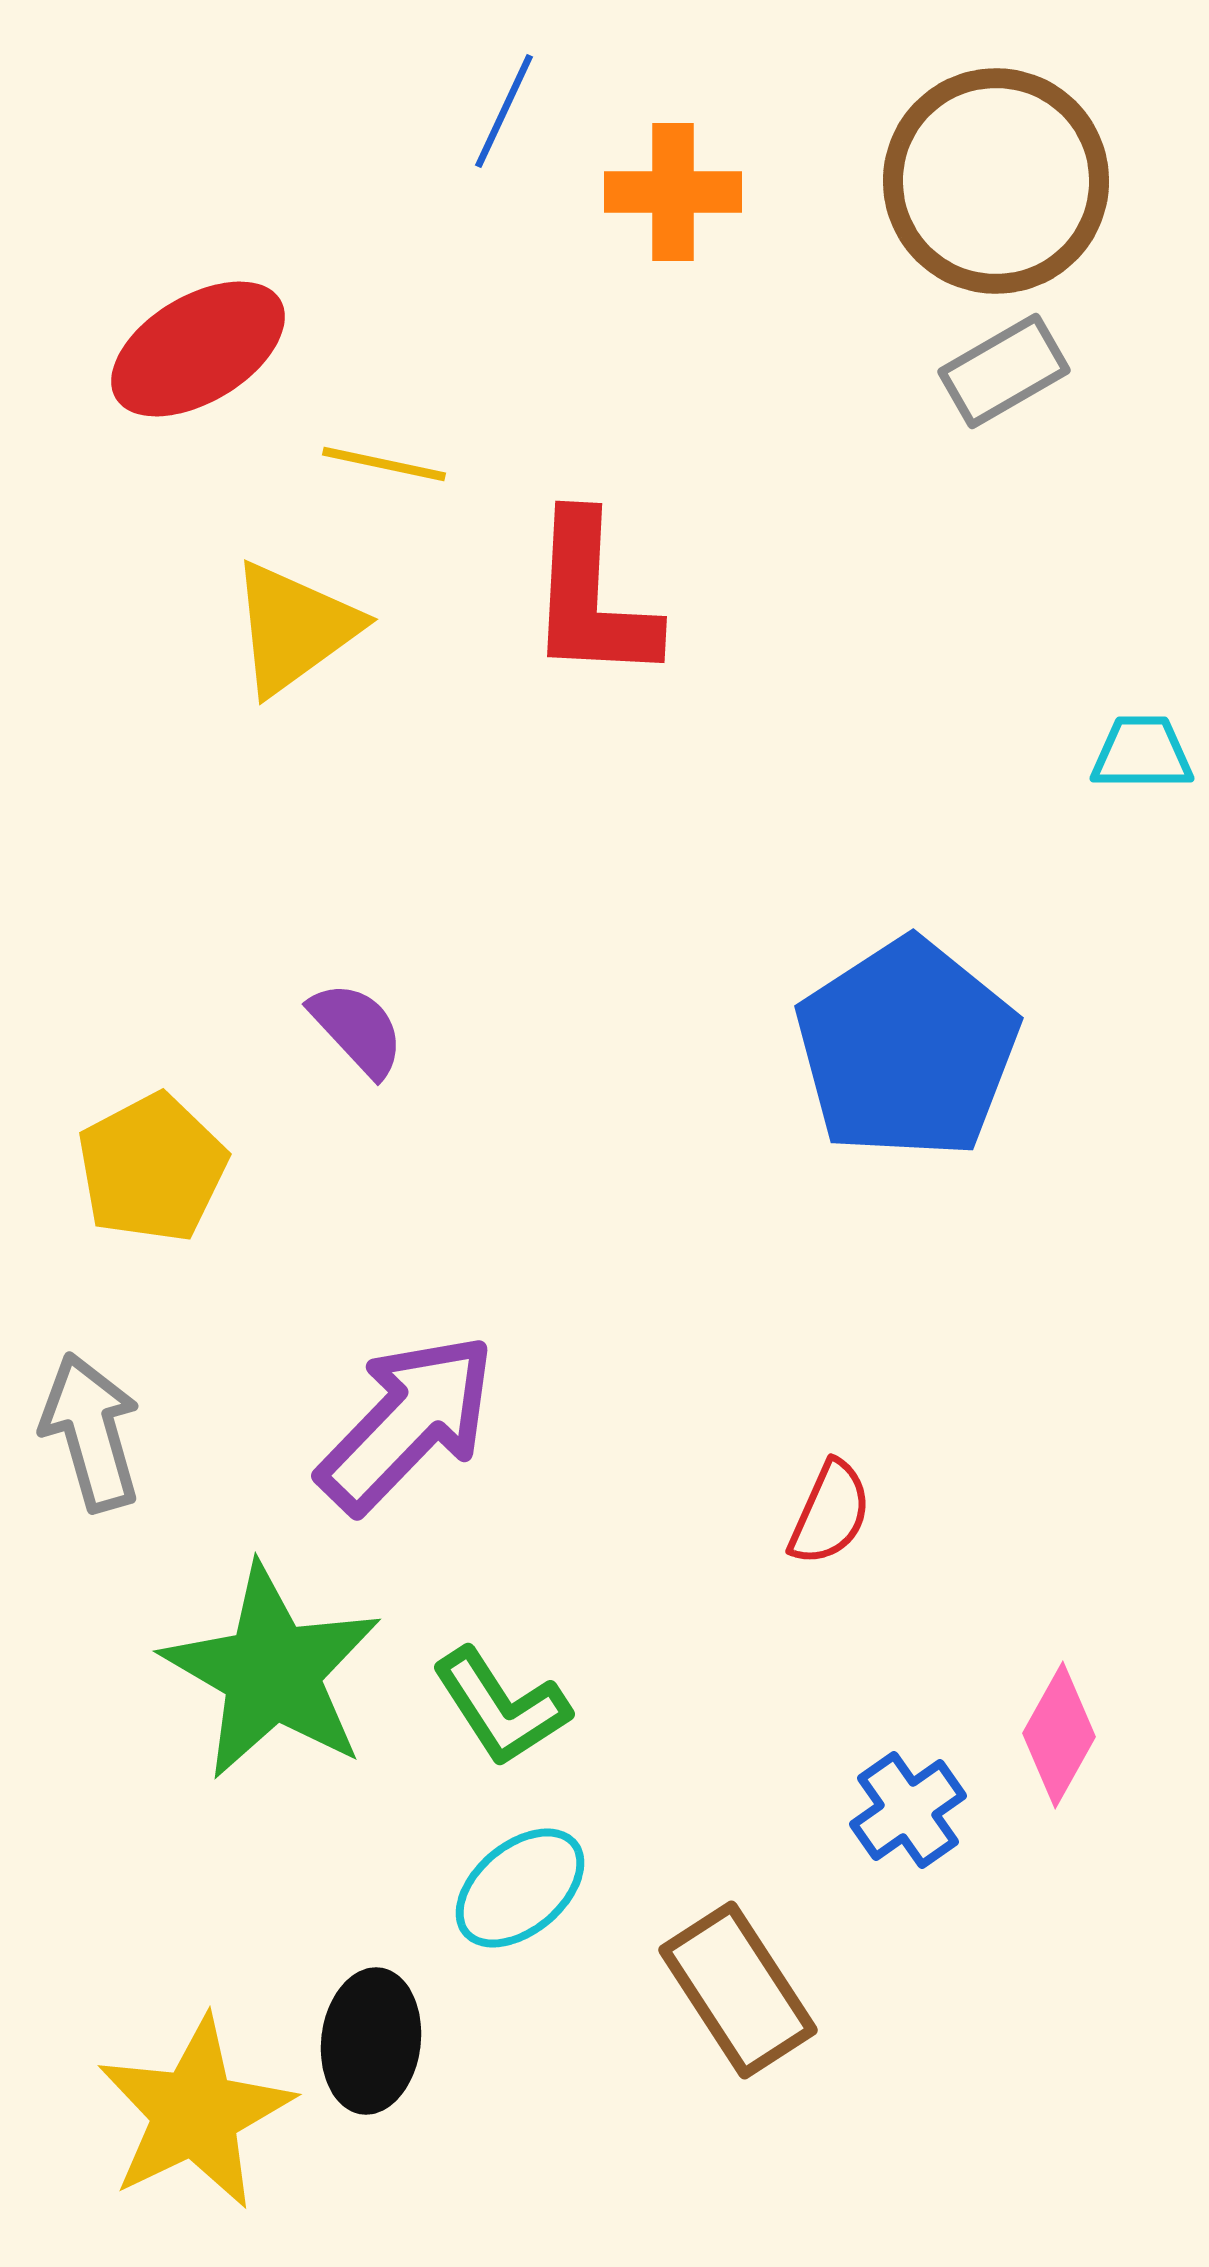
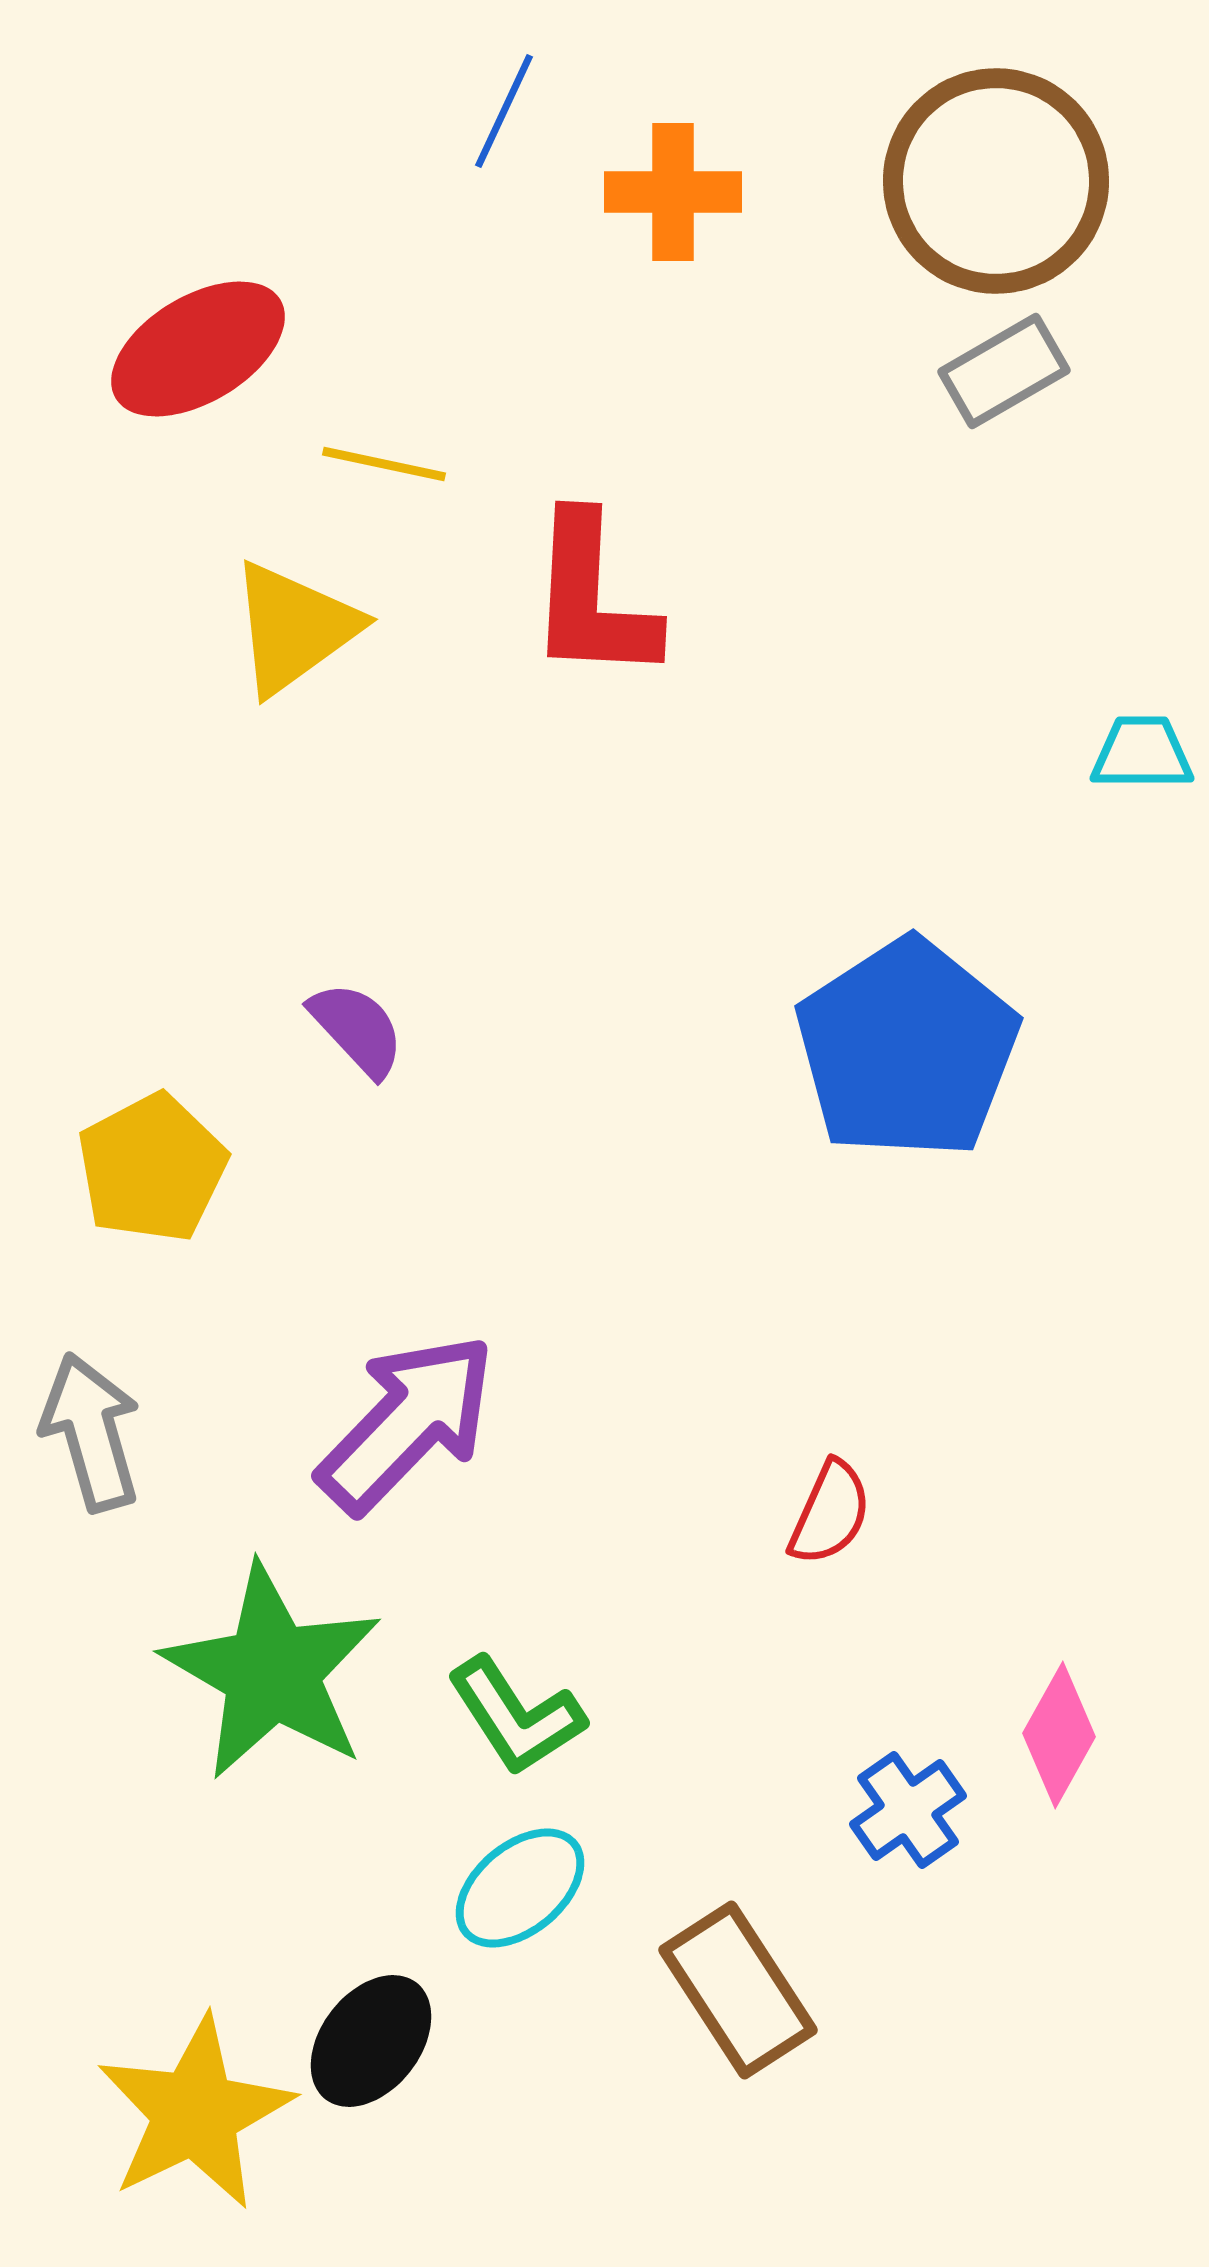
green L-shape: moved 15 px right, 9 px down
black ellipse: rotated 31 degrees clockwise
